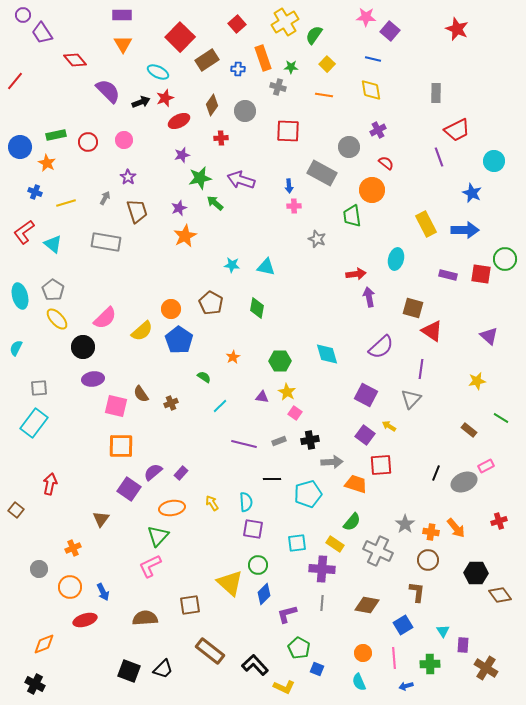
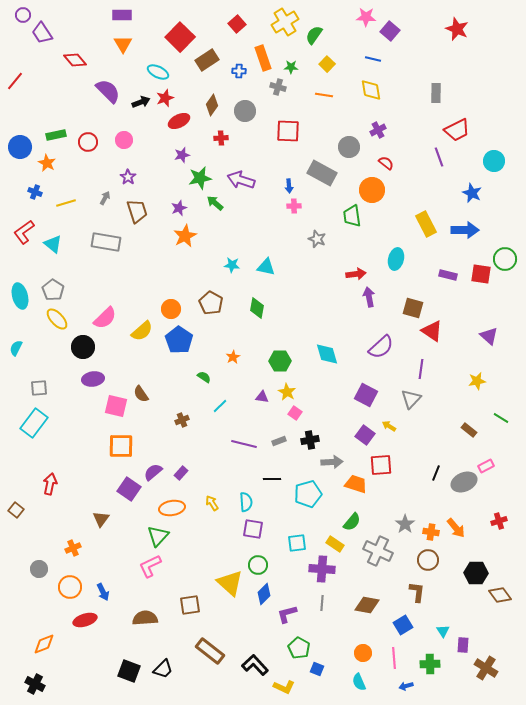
blue cross at (238, 69): moved 1 px right, 2 px down
brown cross at (171, 403): moved 11 px right, 17 px down
